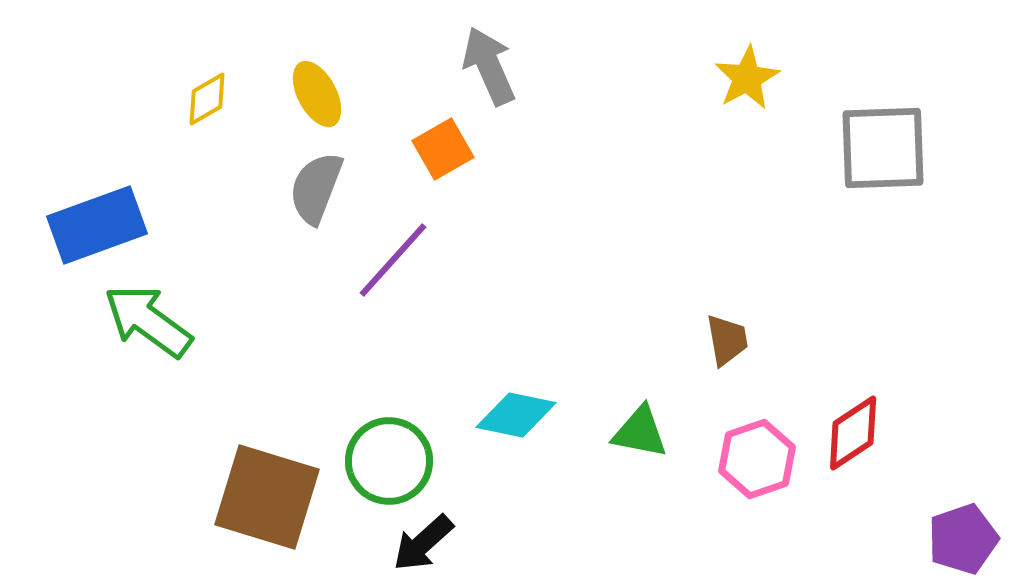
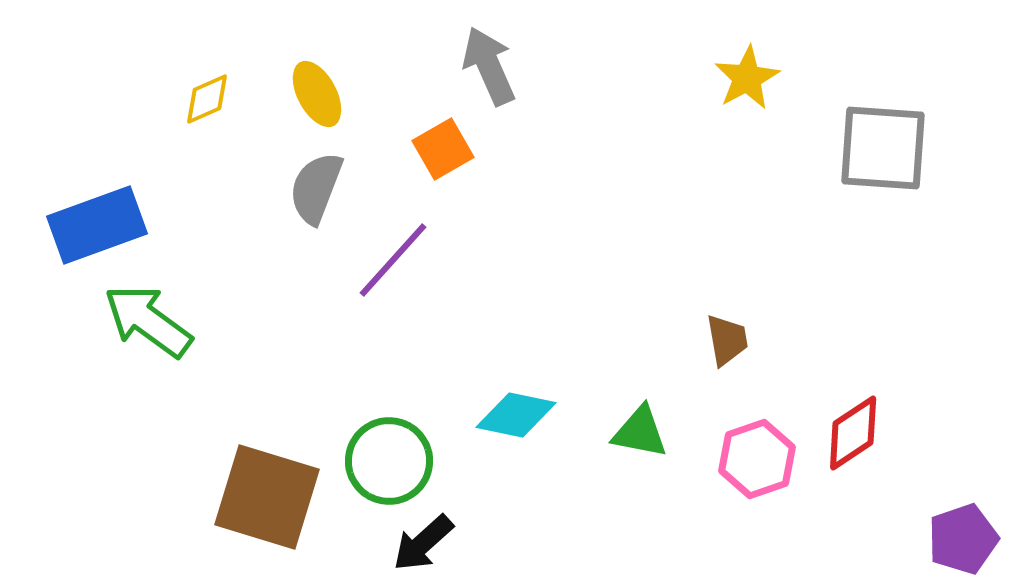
yellow diamond: rotated 6 degrees clockwise
gray square: rotated 6 degrees clockwise
